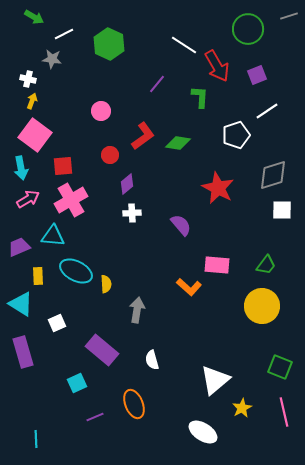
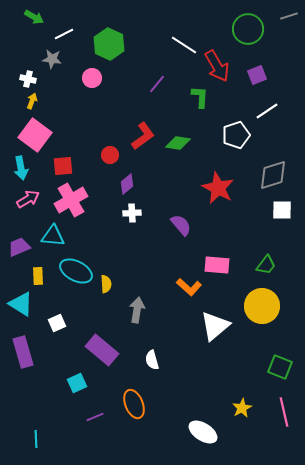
pink circle at (101, 111): moved 9 px left, 33 px up
white triangle at (215, 380): moved 54 px up
